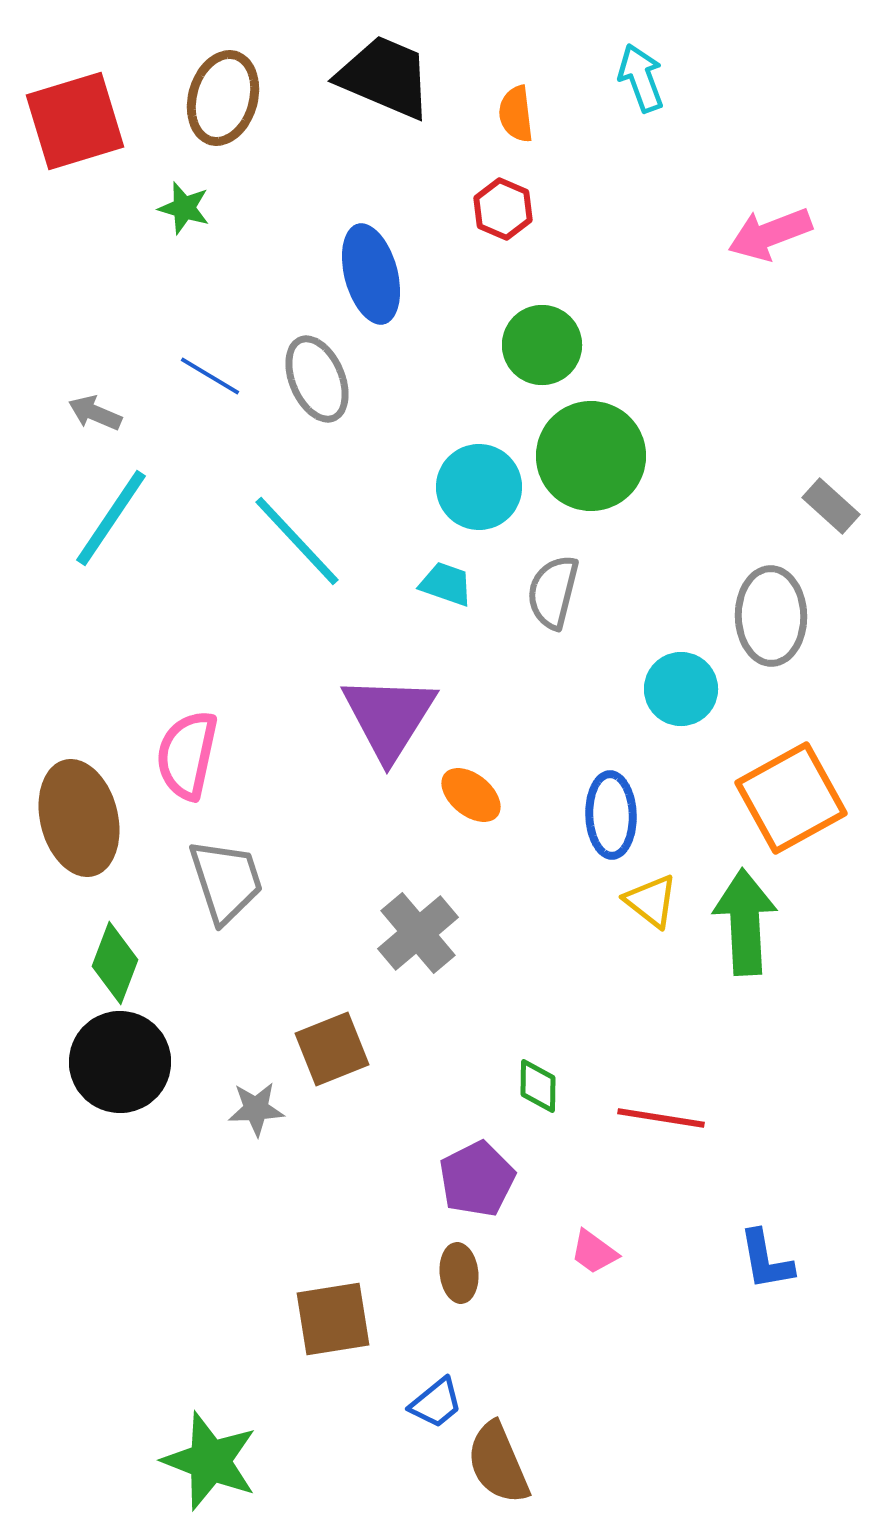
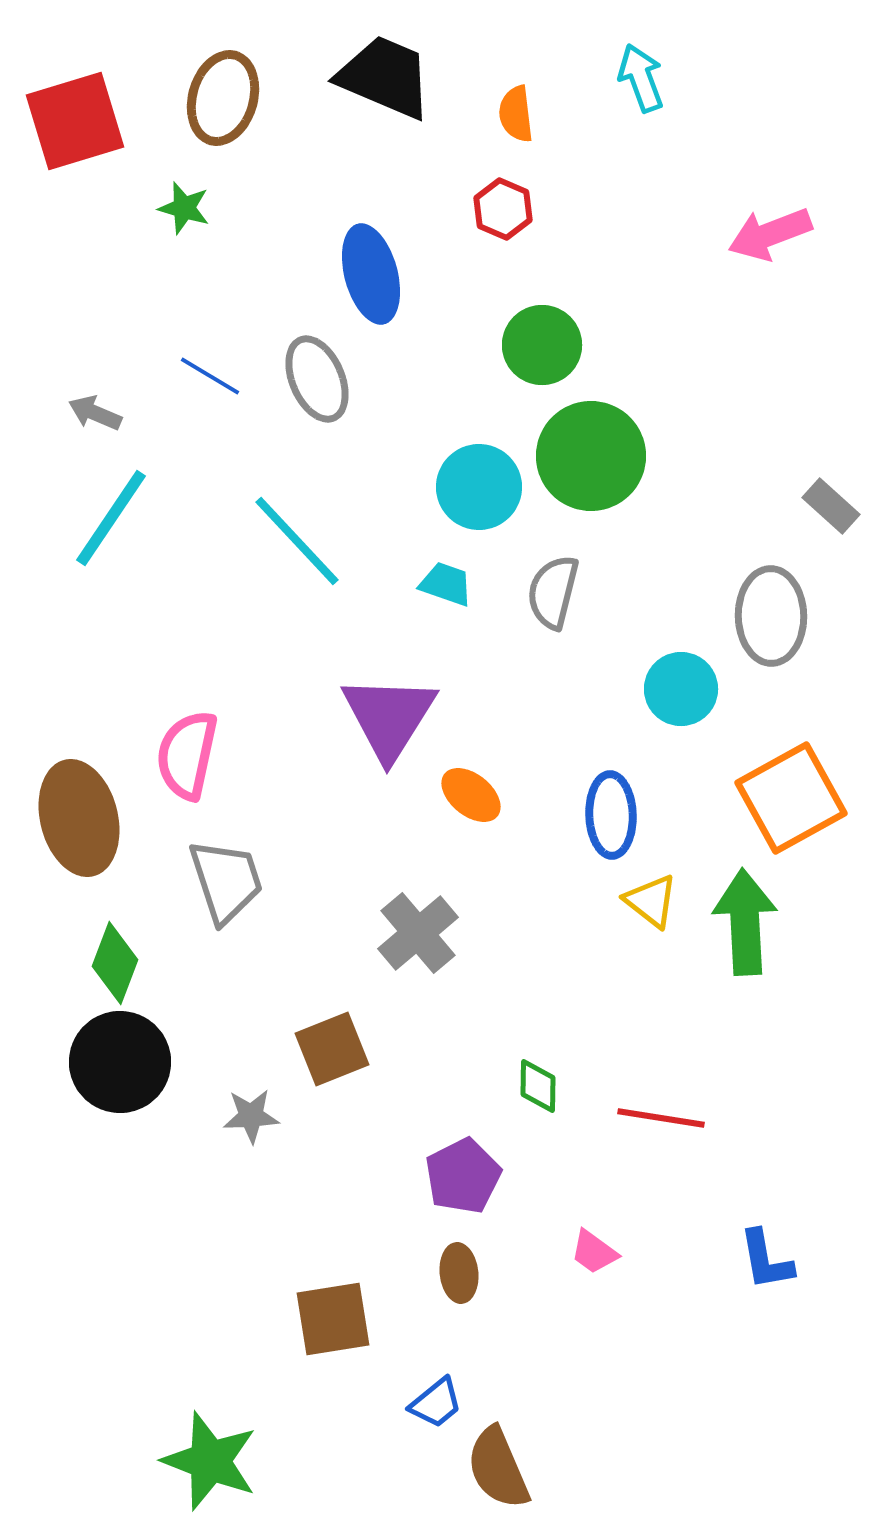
gray star at (256, 1109): moved 5 px left, 7 px down
purple pentagon at (477, 1179): moved 14 px left, 3 px up
brown semicircle at (498, 1463): moved 5 px down
